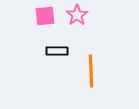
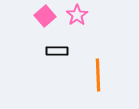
pink square: rotated 35 degrees counterclockwise
orange line: moved 7 px right, 4 px down
